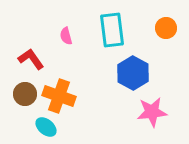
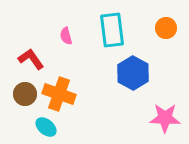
orange cross: moved 2 px up
pink star: moved 13 px right, 6 px down; rotated 8 degrees clockwise
